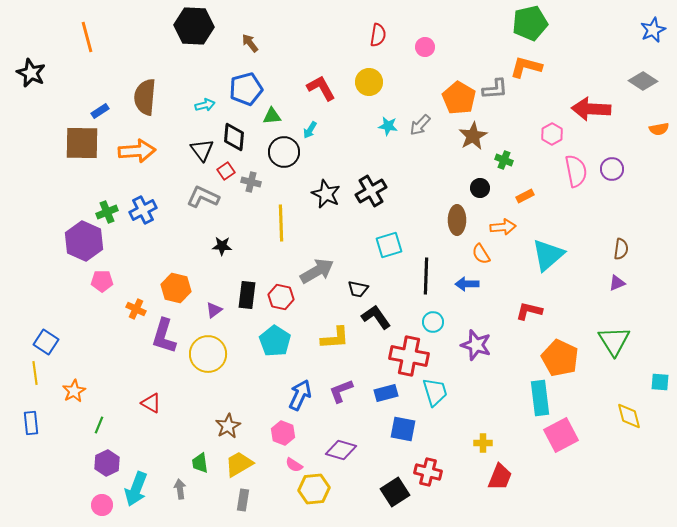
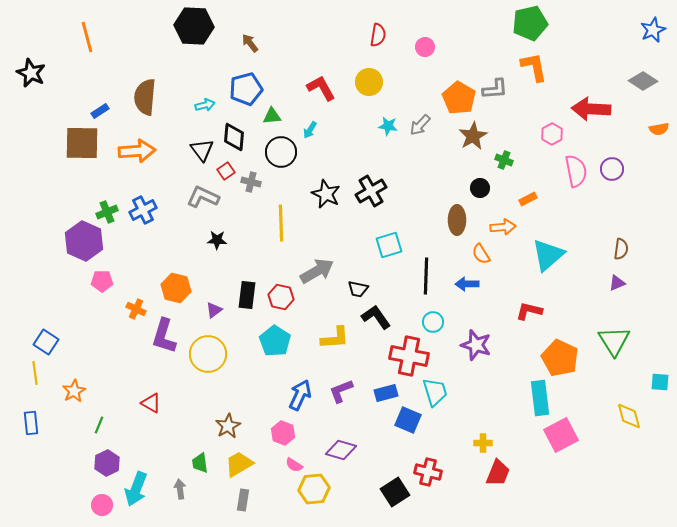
orange L-shape at (526, 67): moved 8 px right; rotated 64 degrees clockwise
black circle at (284, 152): moved 3 px left
orange rectangle at (525, 196): moved 3 px right, 3 px down
black star at (222, 246): moved 5 px left, 6 px up
blue square at (403, 429): moved 5 px right, 9 px up; rotated 12 degrees clockwise
red trapezoid at (500, 477): moved 2 px left, 4 px up
